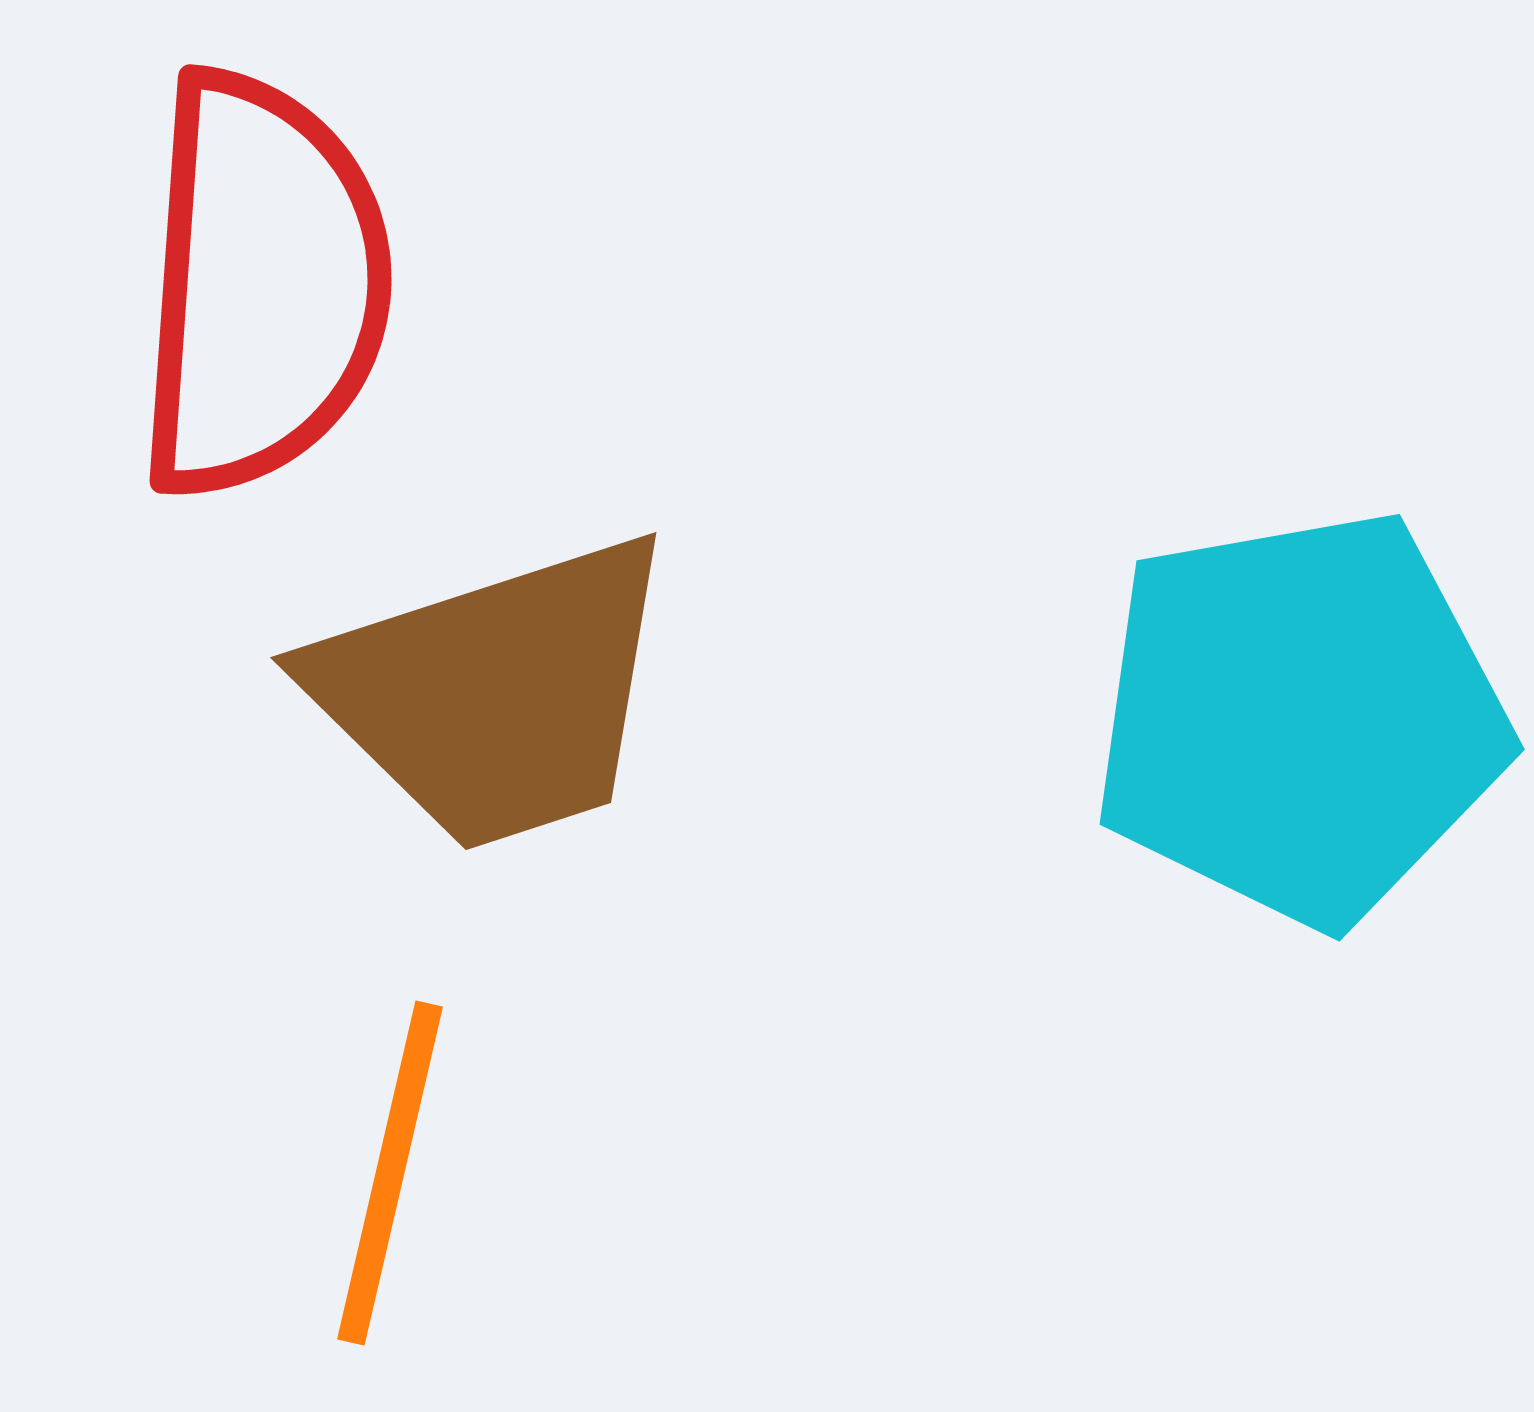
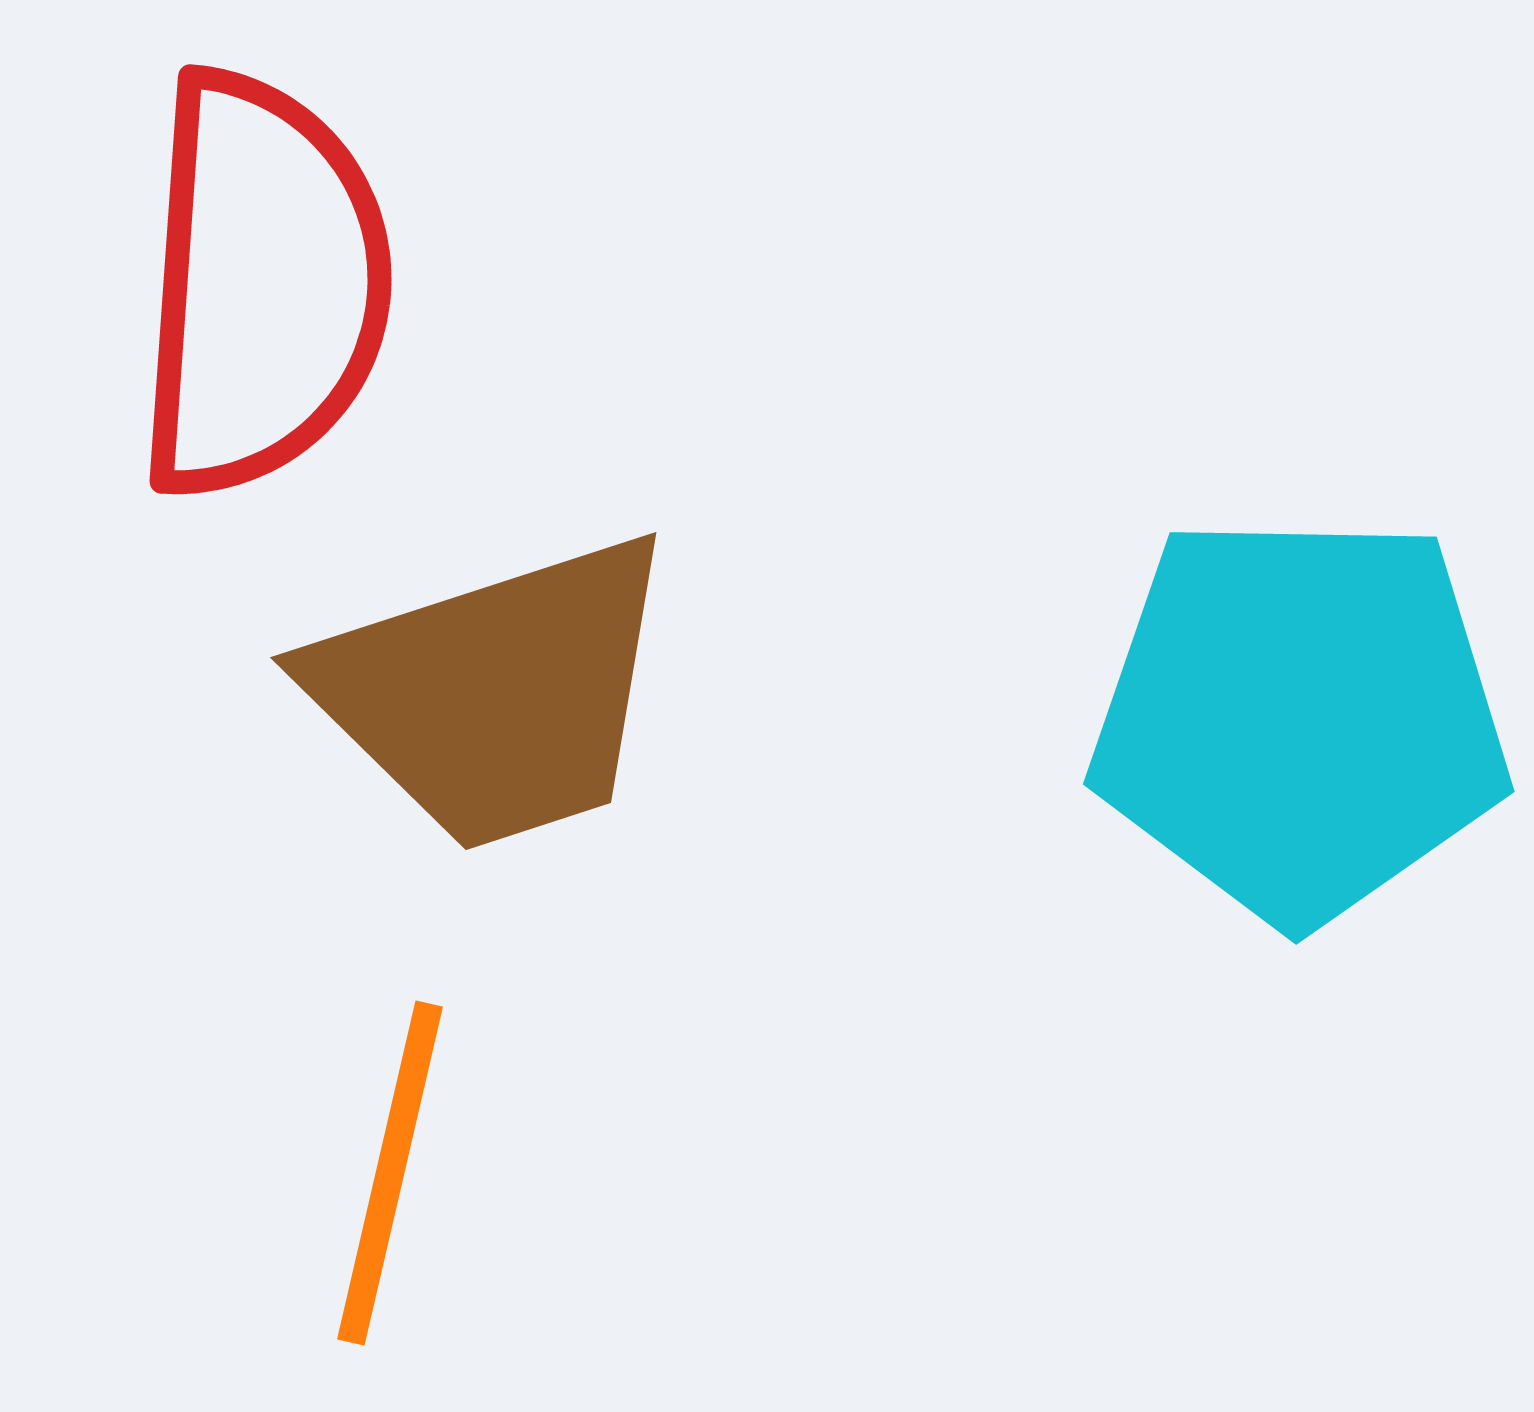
cyan pentagon: rotated 11 degrees clockwise
